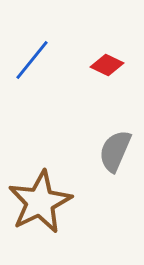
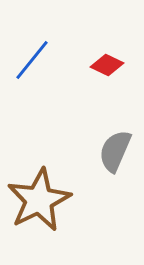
brown star: moved 1 px left, 2 px up
